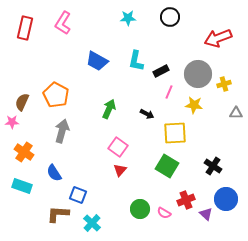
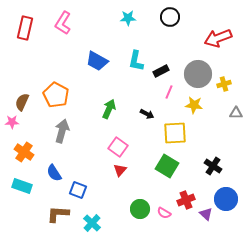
blue square: moved 5 px up
